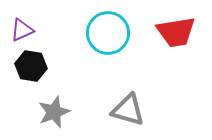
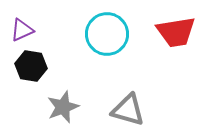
cyan circle: moved 1 px left, 1 px down
gray star: moved 9 px right, 5 px up
